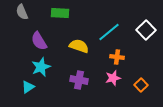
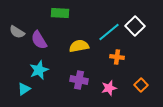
gray semicircle: moved 5 px left, 20 px down; rotated 35 degrees counterclockwise
white square: moved 11 px left, 4 px up
purple semicircle: moved 1 px up
yellow semicircle: rotated 30 degrees counterclockwise
cyan star: moved 2 px left, 3 px down
pink star: moved 4 px left, 10 px down
cyan triangle: moved 4 px left, 2 px down
